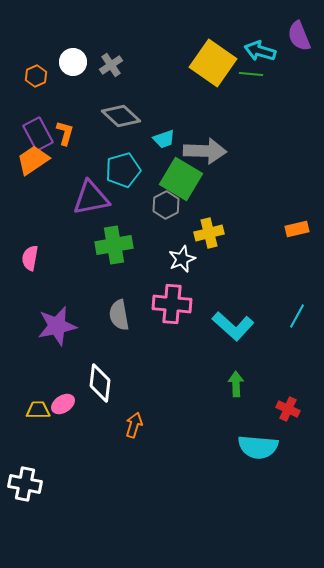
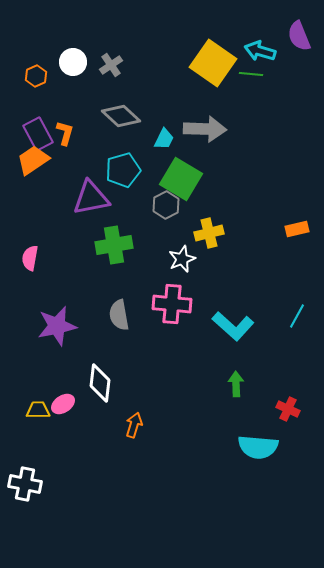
cyan trapezoid: rotated 45 degrees counterclockwise
gray arrow: moved 22 px up
